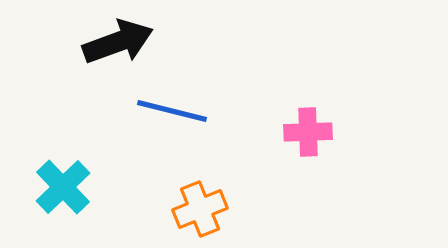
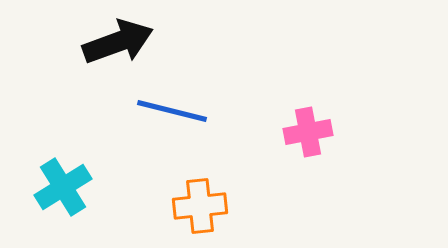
pink cross: rotated 9 degrees counterclockwise
cyan cross: rotated 12 degrees clockwise
orange cross: moved 3 px up; rotated 16 degrees clockwise
